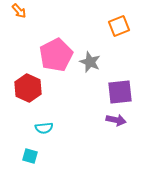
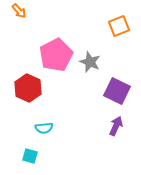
purple square: moved 3 px left, 1 px up; rotated 32 degrees clockwise
purple arrow: moved 6 px down; rotated 78 degrees counterclockwise
